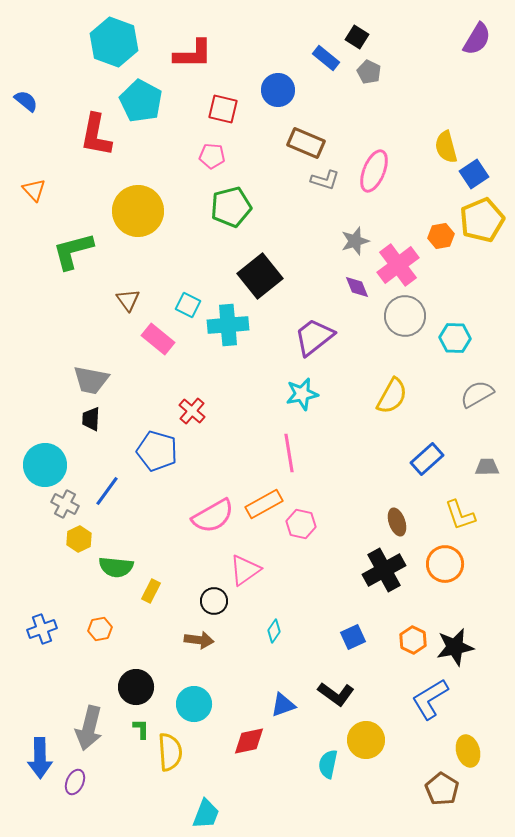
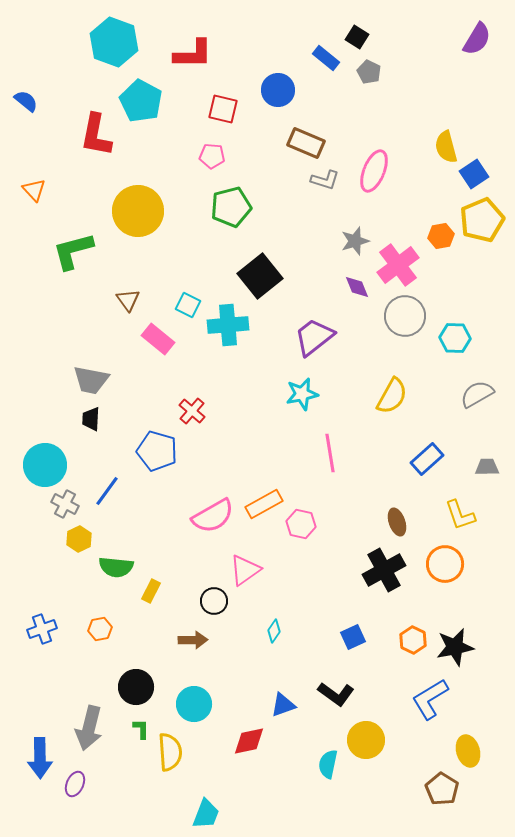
pink line at (289, 453): moved 41 px right
brown arrow at (199, 640): moved 6 px left; rotated 8 degrees counterclockwise
purple ellipse at (75, 782): moved 2 px down
